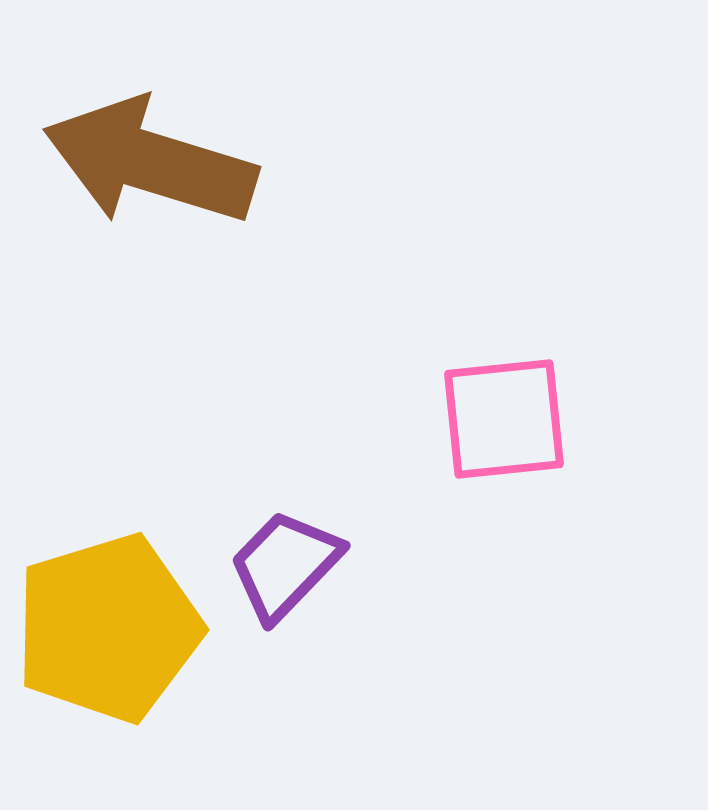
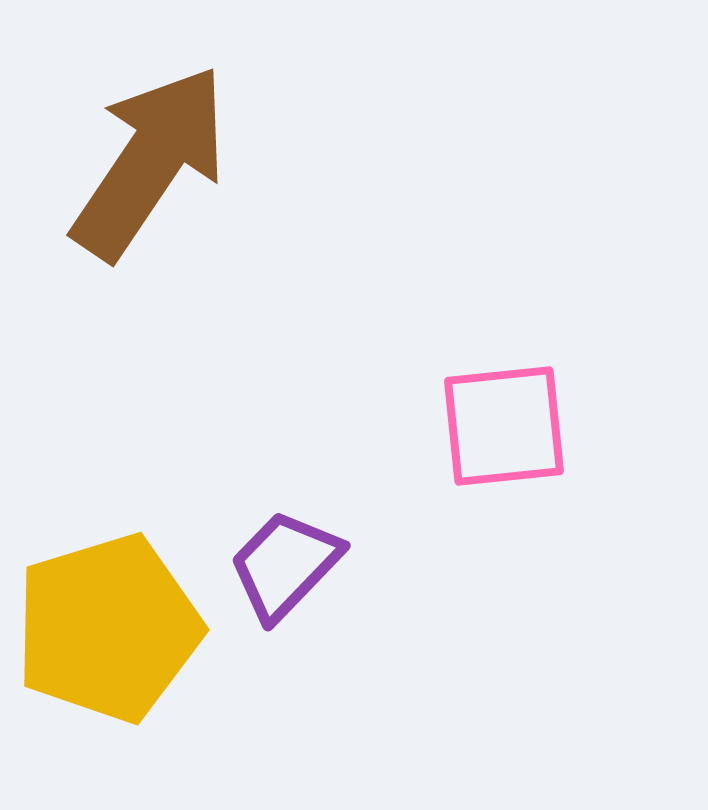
brown arrow: rotated 107 degrees clockwise
pink square: moved 7 px down
